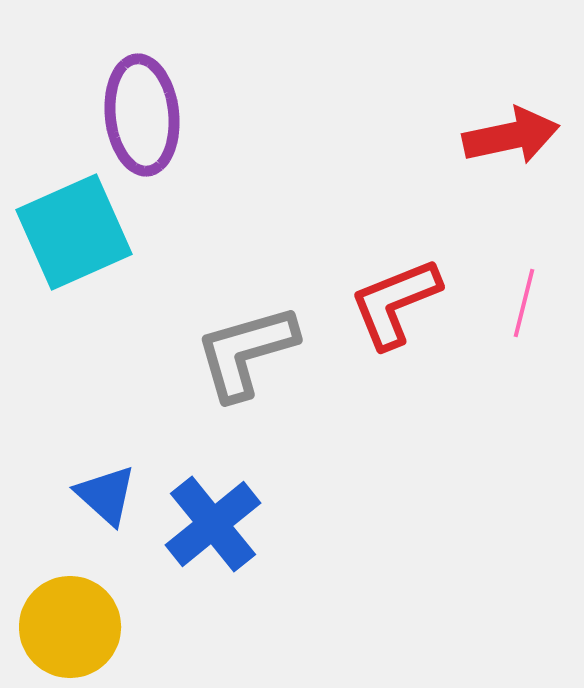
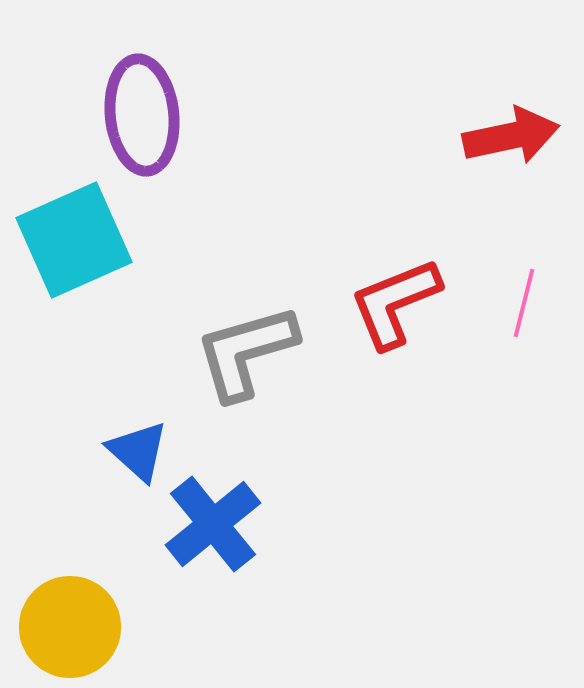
cyan square: moved 8 px down
blue triangle: moved 32 px right, 44 px up
